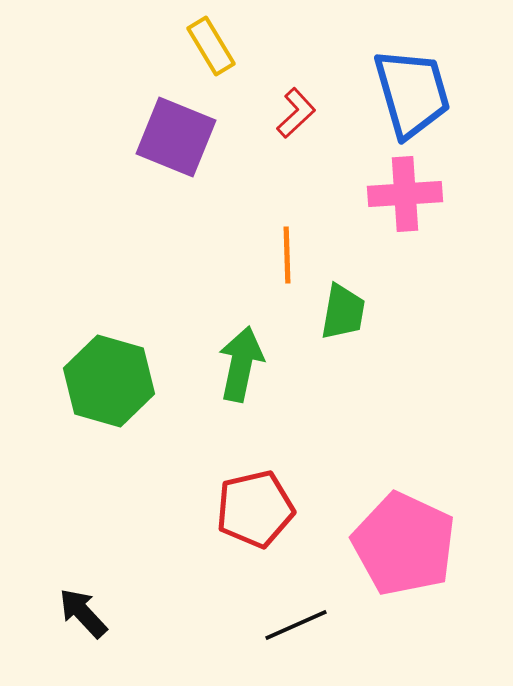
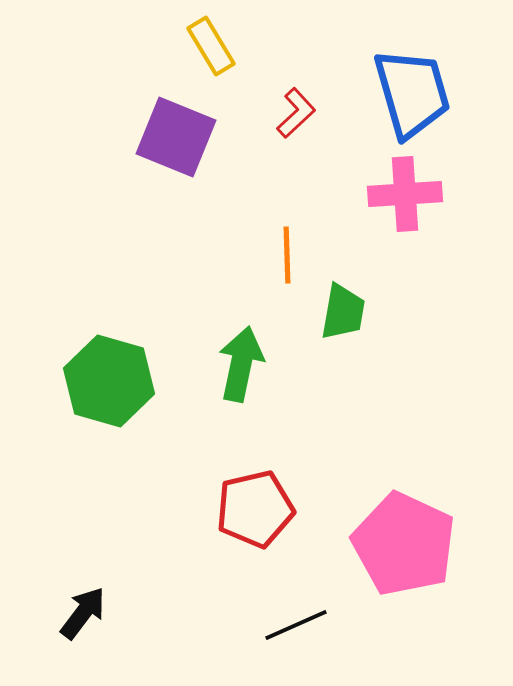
black arrow: rotated 80 degrees clockwise
